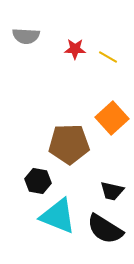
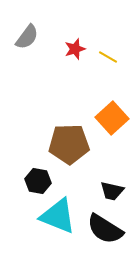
gray semicircle: moved 1 px right, 1 px down; rotated 56 degrees counterclockwise
red star: rotated 20 degrees counterclockwise
